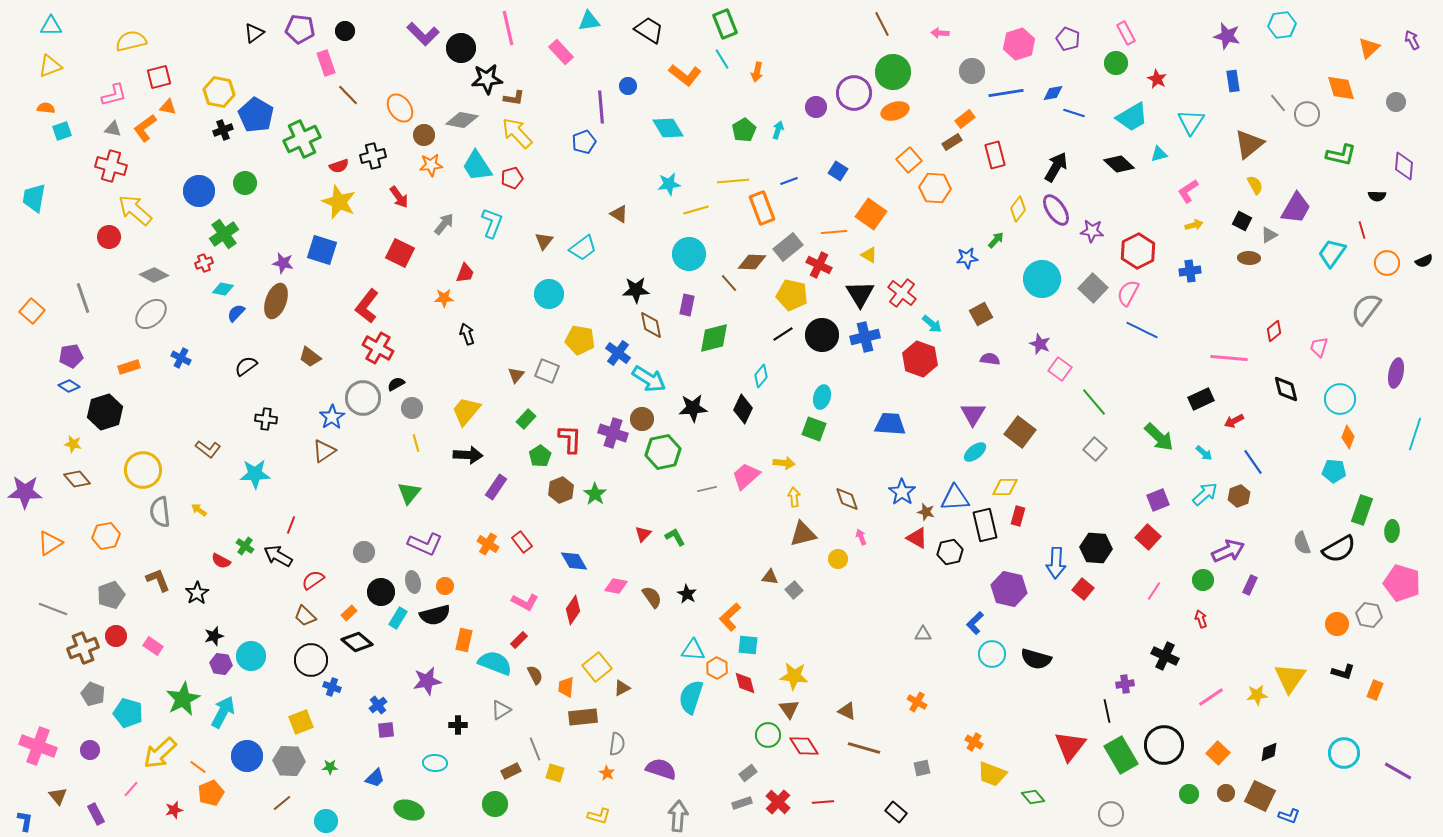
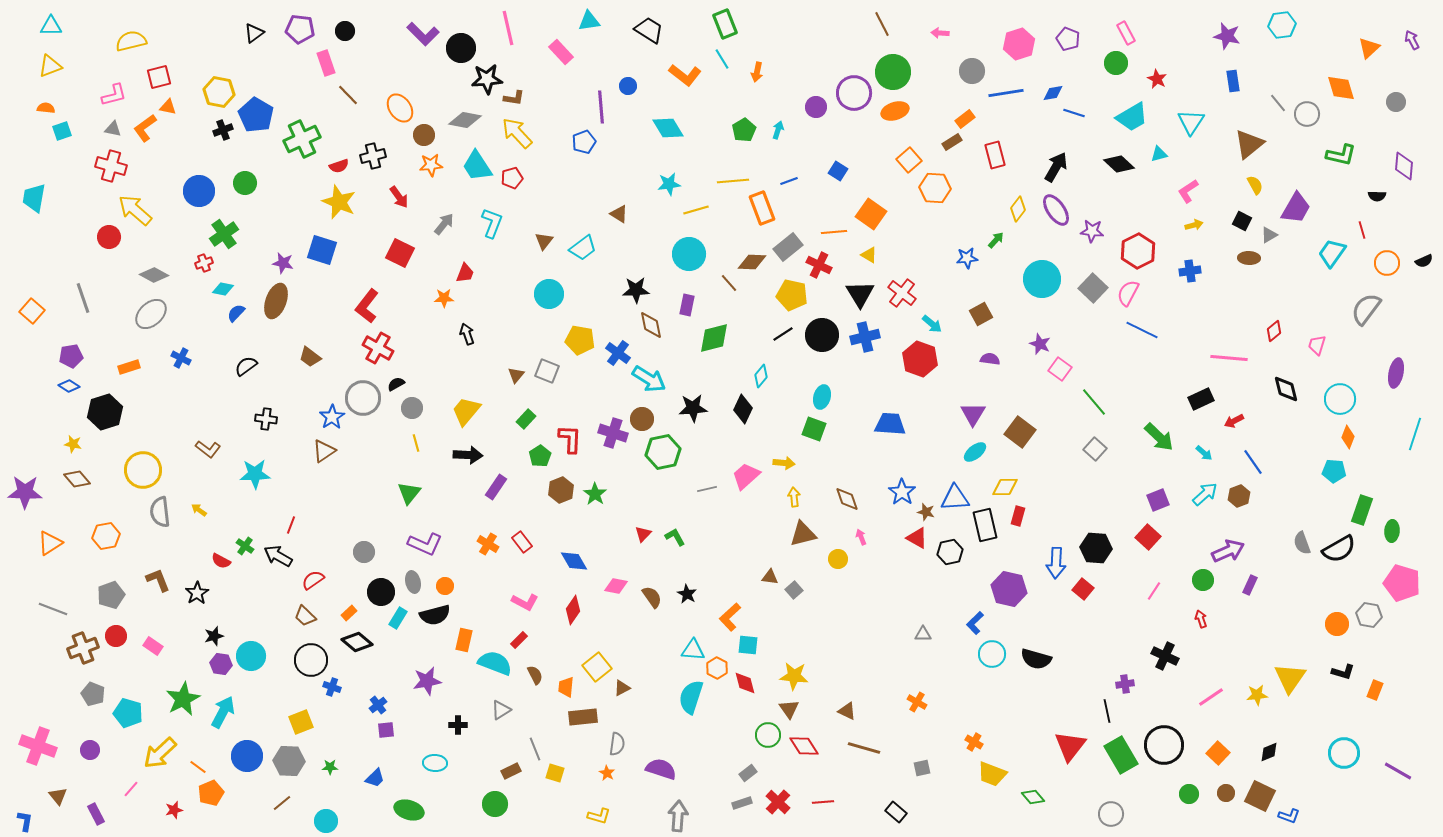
gray diamond at (462, 120): moved 3 px right
pink trapezoid at (1319, 347): moved 2 px left, 2 px up
